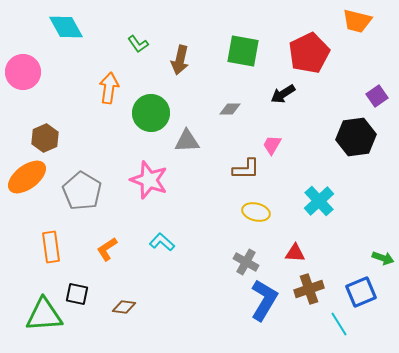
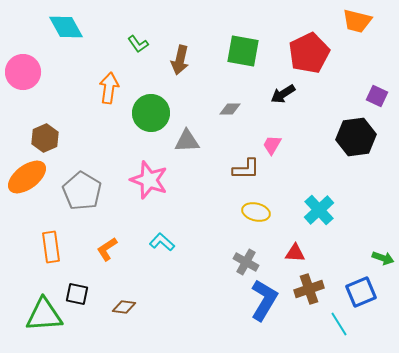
purple square: rotated 30 degrees counterclockwise
cyan cross: moved 9 px down
